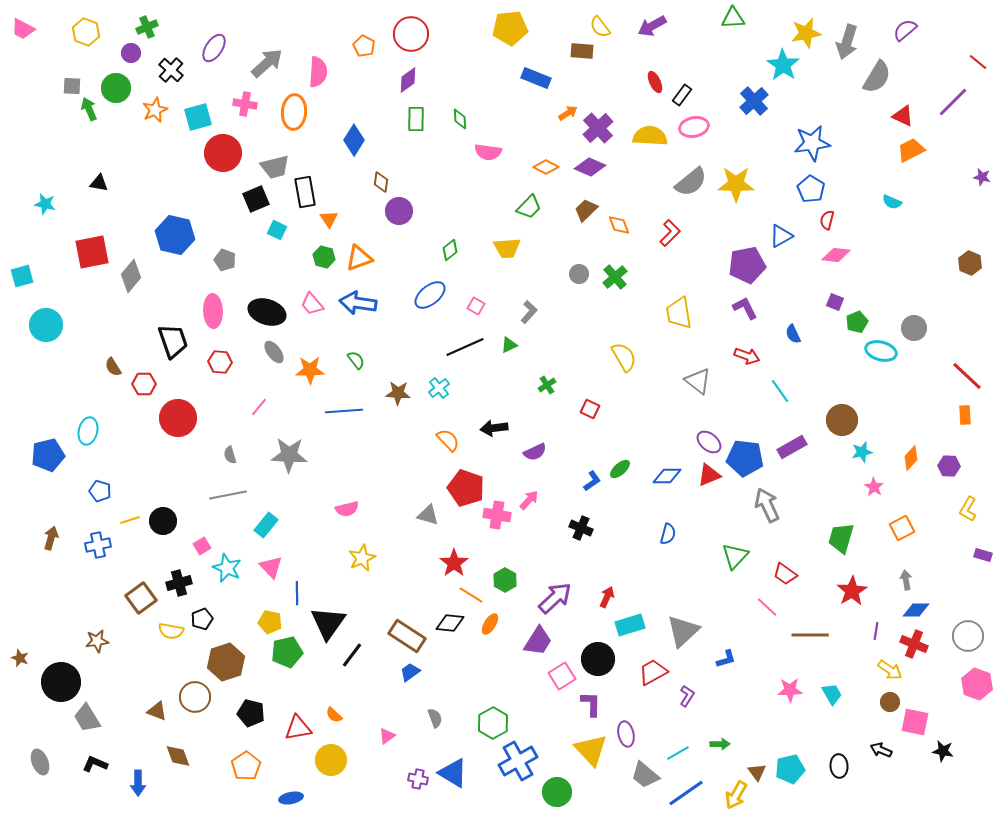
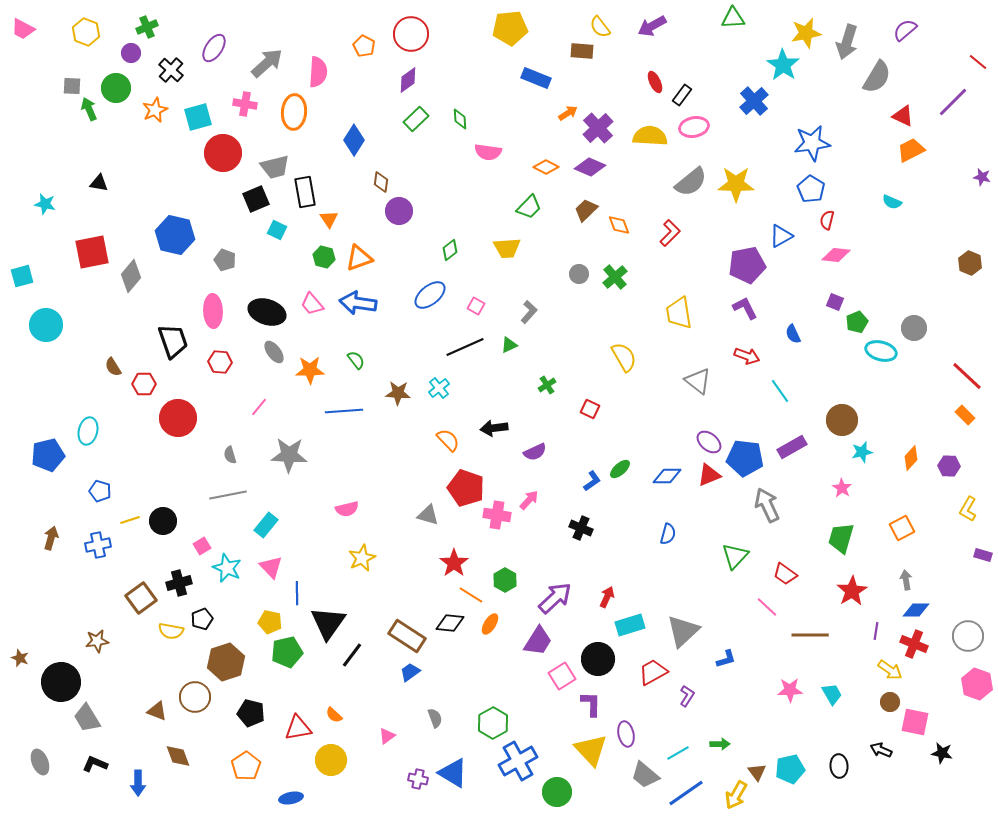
green rectangle at (416, 119): rotated 45 degrees clockwise
orange rectangle at (965, 415): rotated 42 degrees counterclockwise
pink star at (874, 487): moved 32 px left, 1 px down
black star at (943, 751): moved 1 px left, 2 px down
